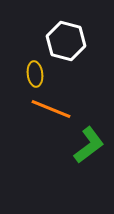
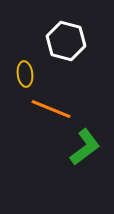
yellow ellipse: moved 10 px left
green L-shape: moved 4 px left, 2 px down
